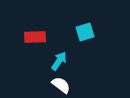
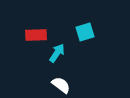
red rectangle: moved 1 px right, 2 px up
cyan arrow: moved 2 px left, 8 px up
